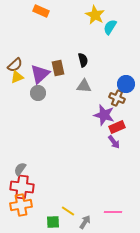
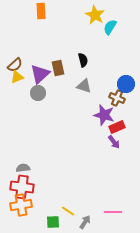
orange rectangle: rotated 63 degrees clockwise
gray triangle: rotated 14 degrees clockwise
gray semicircle: moved 3 px right, 1 px up; rotated 48 degrees clockwise
